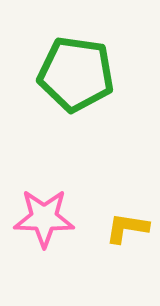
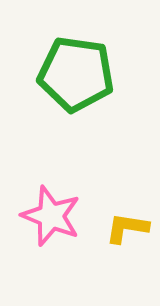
pink star: moved 7 px right, 2 px up; rotated 20 degrees clockwise
